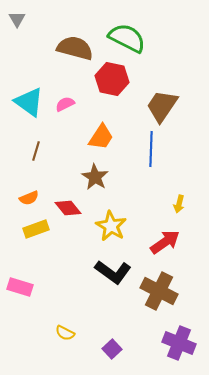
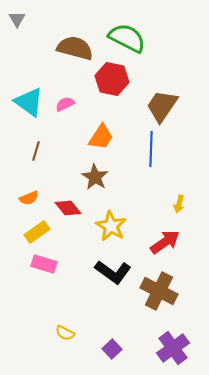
yellow rectangle: moved 1 px right, 3 px down; rotated 15 degrees counterclockwise
pink rectangle: moved 24 px right, 23 px up
purple cross: moved 6 px left, 5 px down; rotated 32 degrees clockwise
